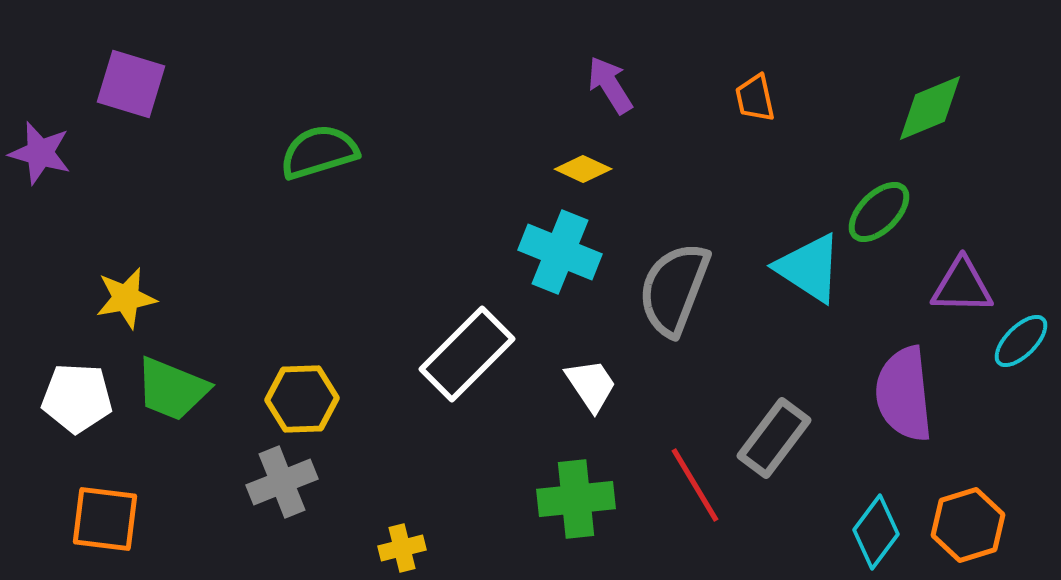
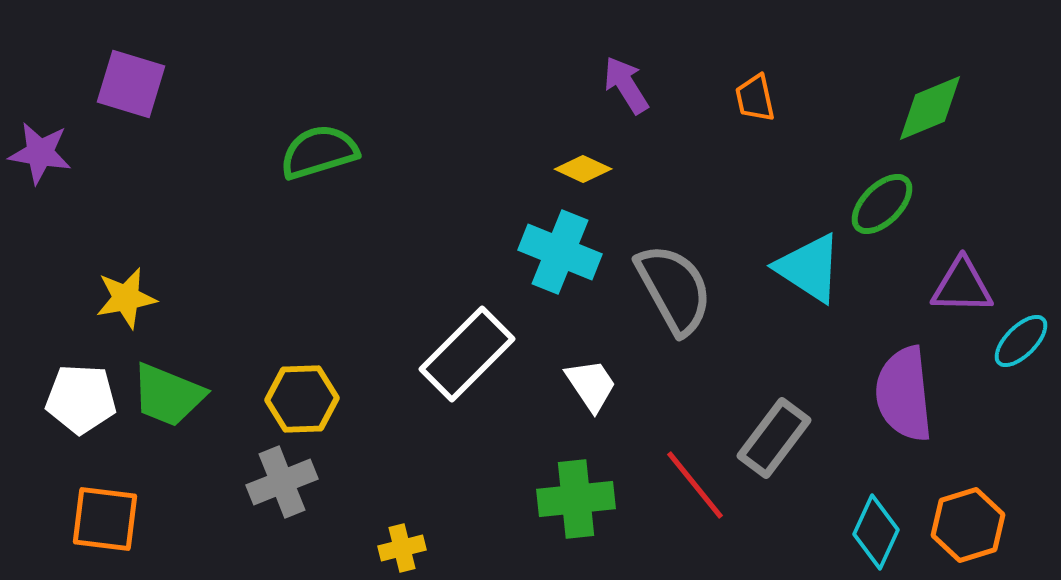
purple arrow: moved 16 px right
purple star: rotated 6 degrees counterclockwise
green ellipse: moved 3 px right, 8 px up
gray semicircle: rotated 130 degrees clockwise
green trapezoid: moved 4 px left, 6 px down
white pentagon: moved 4 px right, 1 px down
red line: rotated 8 degrees counterclockwise
cyan diamond: rotated 12 degrees counterclockwise
